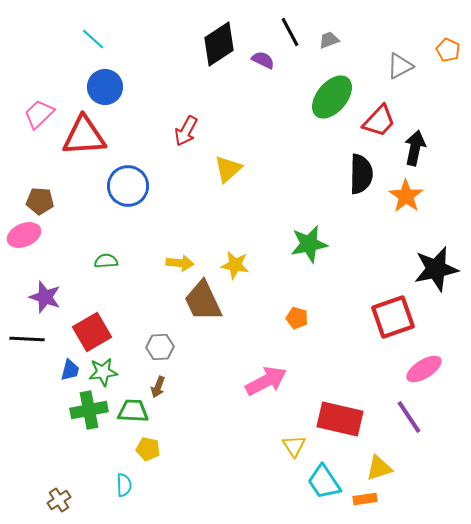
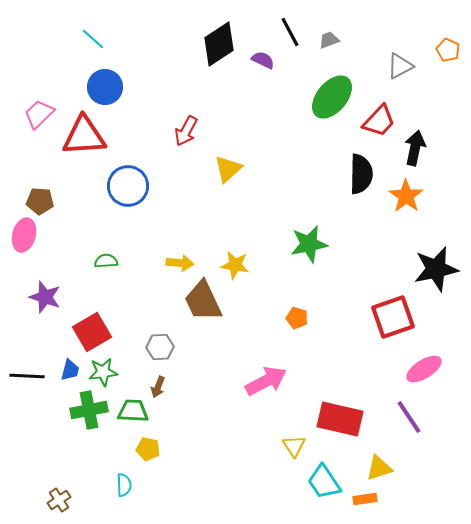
pink ellipse at (24, 235): rotated 52 degrees counterclockwise
black line at (27, 339): moved 37 px down
